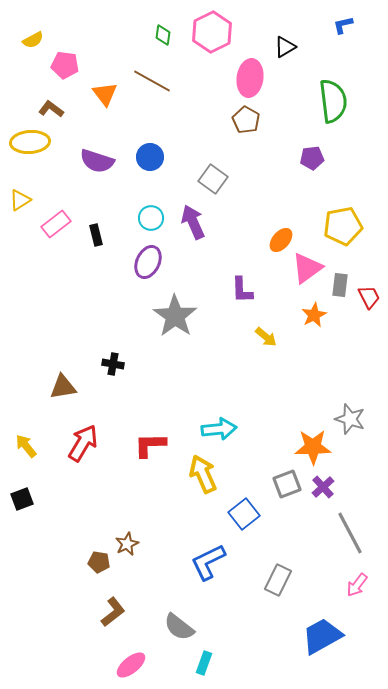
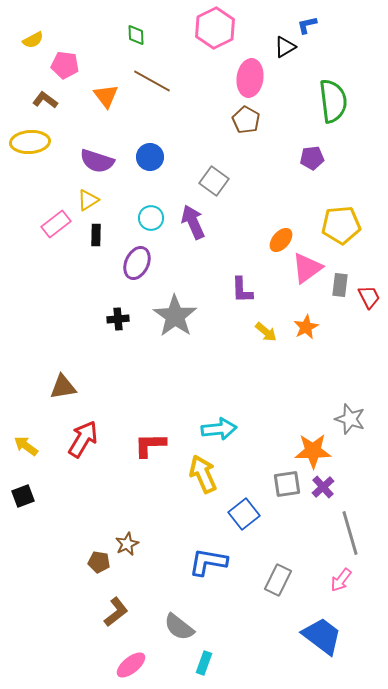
blue L-shape at (343, 25): moved 36 px left
pink hexagon at (212, 32): moved 3 px right, 4 px up
green diamond at (163, 35): moved 27 px left; rotated 10 degrees counterclockwise
orange triangle at (105, 94): moved 1 px right, 2 px down
brown L-shape at (51, 109): moved 6 px left, 9 px up
gray square at (213, 179): moved 1 px right, 2 px down
yellow triangle at (20, 200): moved 68 px right
yellow pentagon at (343, 226): moved 2 px left, 1 px up; rotated 6 degrees clockwise
black rectangle at (96, 235): rotated 15 degrees clockwise
purple ellipse at (148, 262): moved 11 px left, 1 px down
orange star at (314, 315): moved 8 px left, 12 px down
yellow arrow at (266, 337): moved 5 px up
black cross at (113, 364): moved 5 px right, 45 px up; rotated 15 degrees counterclockwise
red arrow at (83, 443): moved 4 px up
yellow arrow at (26, 446): rotated 15 degrees counterclockwise
orange star at (313, 447): moved 4 px down
gray square at (287, 484): rotated 12 degrees clockwise
black square at (22, 499): moved 1 px right, 3 px up
gray line at (350, 533): rotated 12 degrees clockwise
blue L-shape at (208, 562): rotated 36 degrees clockwise
pink arrow at (357, 585): moved 16 px left, 5 px up
brown L-shape at (113, 612): moved 3 px right
blue trapezoid at (322, 636): rotated 66 degrees clockwise
